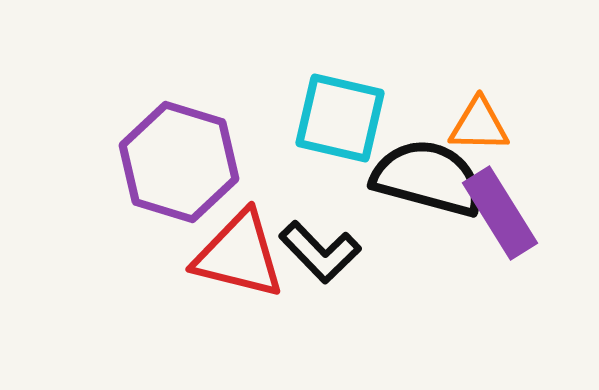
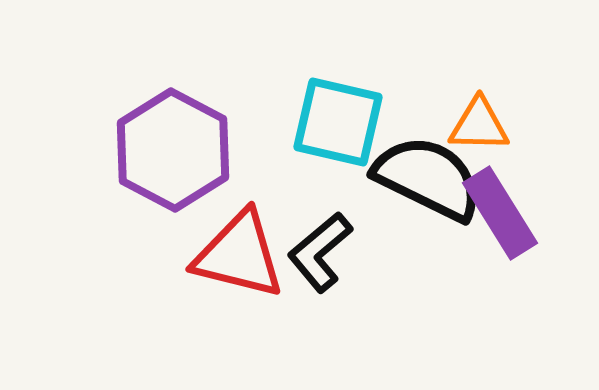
cyan square: moved 2 px left, 4 px down
purple hexagon: moved 6 px left, 12 px up; rotated 11 degrees clockwise
black semicircle: rotated 11 degrees clockwise
black L-shape: rotated 94 degrees clockwise
